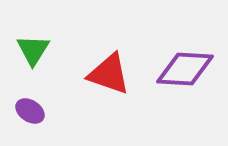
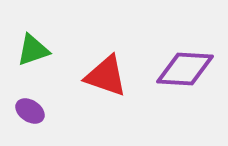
green triangle: rotated 39 degrees clockwise
red triangle: moved 3 px left, 2 px down
